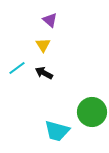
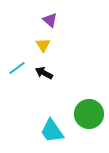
green circle: moved 3 px left, 2 px down
cyan trapezoid: moved 5 px left; rotated 40 degrees clockwise
